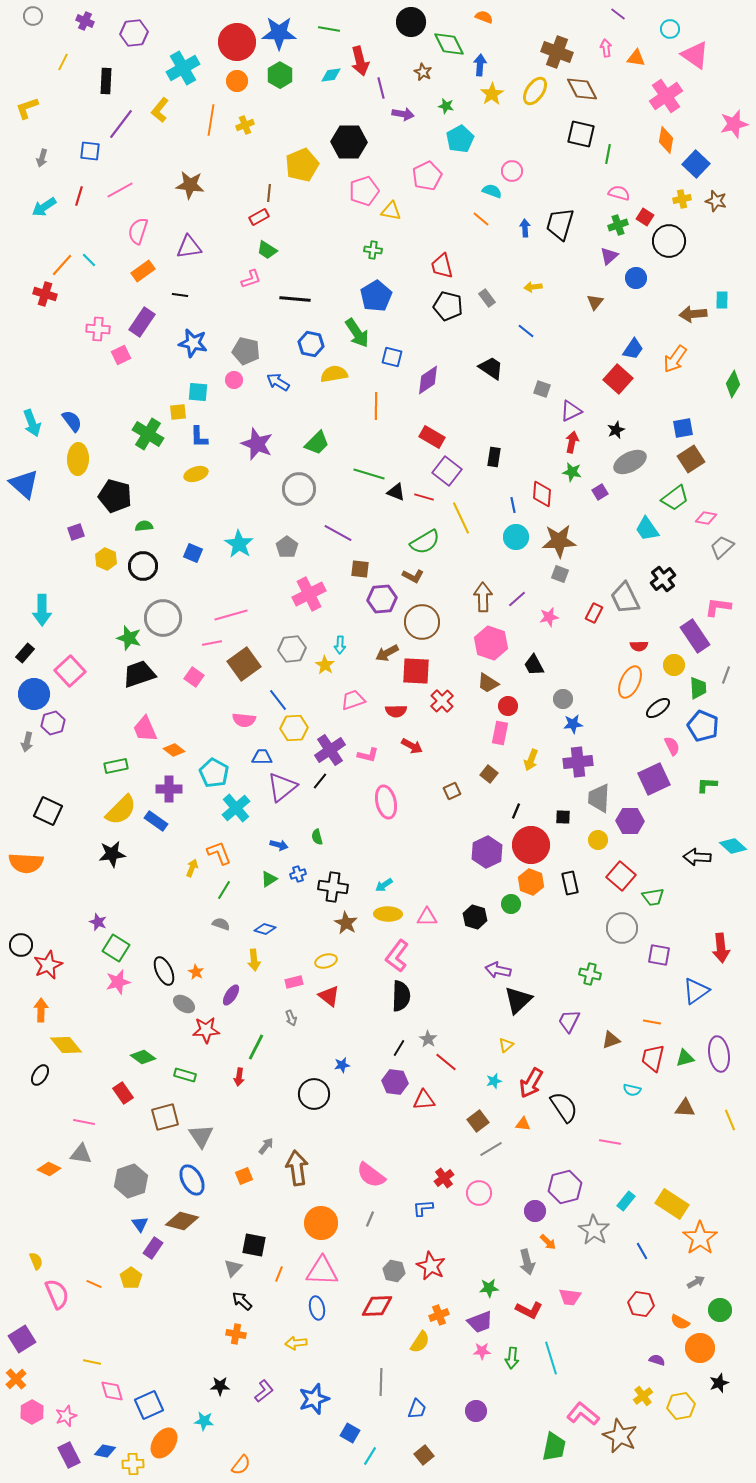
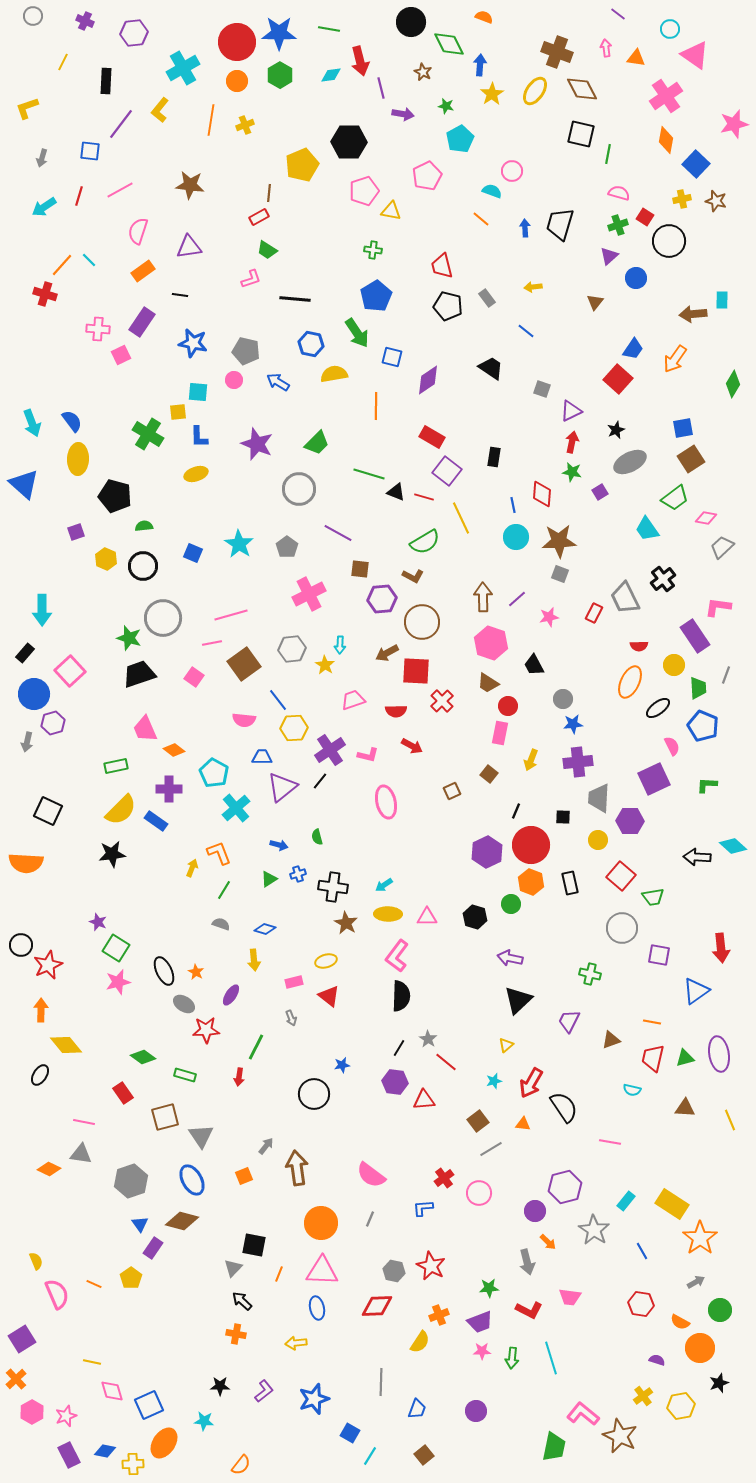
purple arrow at (498, 970): moved 12 px right, 12 px up
